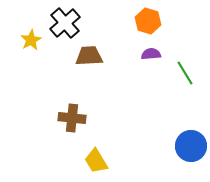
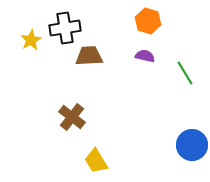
black cross: moved 5 px down; rotated 32 degrees clockwise
purple semicircle: moved 6 px left, 2 px down; rotated 18 degrees clockwise
brown cross: moved 1 px up; rotated 32 degrees clockwise
blue circle: moved 1 px right, 1 px up
